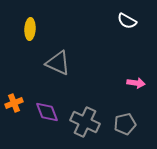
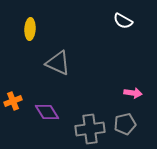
white semicircle: moved 4 px left
pink arrow: moved 3 px left, 10 px down
orange cross: moved 1 px left, 2 px up
purple diamond: rotated 10 degrees counterclockwise
gray cross: moved 5 px right, 7 px down; rotated 32 degrees counterclockwise
